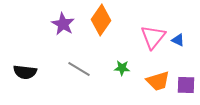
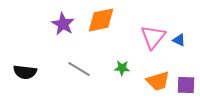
orange diamond: rotated 44 degrees clockwise
blue triangle: moved 1 px right
